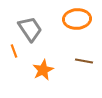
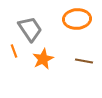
orange star: moved 11 px up
